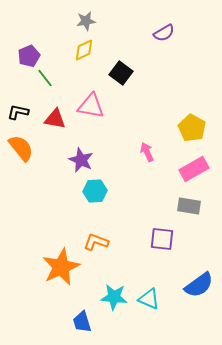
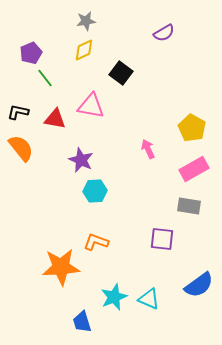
purple pentagon: moved 2 px right, 3 px up
pink arrow: moved 1 px right, 3 px up
orange star: rotated 21 degrees clockwise
cyan star: rotated 28 degrees counterclockwise
